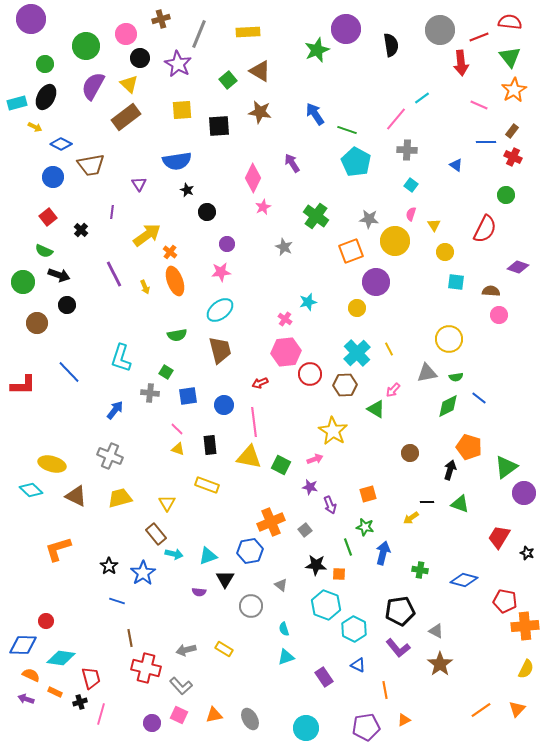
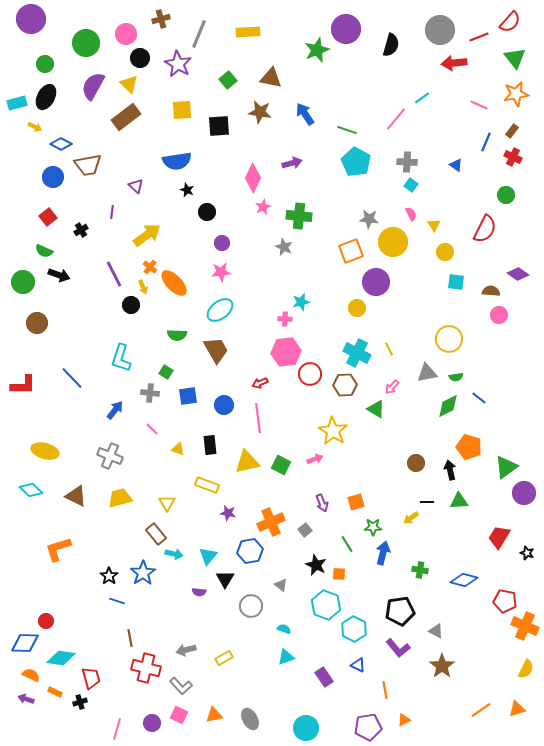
red semicircle at (510, 22): rotated 125 degrees clockwise
black semicircle at (391, 45): rotated 25 degrees clockwise
green circle at (86, 46): moved 3 px up
green triangle at (510, 57): moved 5 px right, 1 px down
red arrow at (461, 63): moved 7 px left; rotated 90 degrees clockwise
brown triangle at (260, 71): moved 11 px right, 7 px down; rotated 20 degrees counterclockwise
orange star at (514, 90): moved 2 px right, 4 px down; rotated 20 degrees clockwise
blue arrow at (315, 114): moved 10 px left
blue line at (486, 142): rotated 66 degrees counterclockwise
gray cross at (407, 150): moved 12 px down
purple arrow at (292, 163): rotated 108 degrees clockwise
brown trapezoid at (91, 165): moved 3 px left
purple triangle at (139, 184): moved 3 px left, 2 px down; rotated 14 degrees counterclockwise
pink semicircle at (411, 214): rotated 136 degrees clockwise
green cross at (316, 216): moved 17 px left; rotated 30 degrees counterclockwise
black cross at (81, 230): rotated 16 degrees clockwise
yellow circle at (395, 241): moved 2 px left, 1 px down
purple circle at (227, 244): moved 5 px left, 1 px up
orange cross at (170, 252): moved 20 px left, 15 px down
purple diamond at (518, 267): moved 7 px down; rotated 15 degrees clockwise
orange ellipse at (175, 281): moved 1 px left, 2 px down; rotated 24 degrees counterclockwise
yellow arrow at (145, 287): moved 2 px left
cyan star at (308, 302): moved 7 px left
black circle at (67, 305): moved 64 px right
pink cross at (285, 319): rotated 32 degrees counterclockwise
green semicircle at (177, 335): rotated 12 degrees clockwise
brown trapezoid at (220, 350): moved 4 px left; rotated 16 degrees counterclockwise
cyan cross at (357, 353): rotated 20 degrees counterclockwise
blue line at (69, 372): moved 3 px right, 6 px down
pink arrow at (393, 390): moved 1 px left, 3 px up
pink line at (254, 422): moved 4 px right, 4 px up
pink line at (177, 429): moved 25 px left
brown circle at (410, 453): moved 6 px right, 10 px down
yellow triangle at (249, 457): moved 2 px left, 5 px down; rotated 24 degrees counterclockwise
yellow ellipse at (52, 464): moved 7 px left, 13 px up
black arrow at (450, 470): rotated 30 degrees counterclockwise
purple star at (310, 487): moved 82 px left, 26 px down
orange square at (368, 494): moved 12 px left, 8 px down
green triangle at (460, 504): moved 1 px left, 3 px up; rotated 24 degrees counterclockwise
purple arrow at (330, 505): moved 8 px left, 2 px up
green star at (365, 527): moved 8 px right; rotated 12 degrees counterclockwise
green line at (348, 547): moved 1 px left, 3 px up; rotated 12 degrees counterclockwise
cyan triangle at (208, 556): rotated 30 degrees counterclockwise
black star at (316, 565): rotated 20 degrees clockwise
black star at (109, 566): moved 10 px down
orange cross at (525, 626): rotated 28 degrees clockwise
cyan semicircle at (284, 629): rotated 128 degrees clockwise
blue diamond at (23, 645): moved 2 px right, 2 px up
yellow rectangle at (224, 649): moved 9 px down; rotated 60 degrees counterclockwise
brown star at (440, 664): moved 2 px right, 2 px down
orange triangle at (517, 709): rotated 30 degrees clockwise
pink line at (101, 714): moved 16 px right, 15 px down
purple pentagon at (366, 727): moved 2 px right
